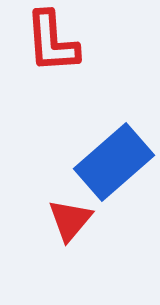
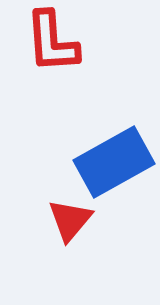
blue rectangle: rotated 12 degrees clockwise
